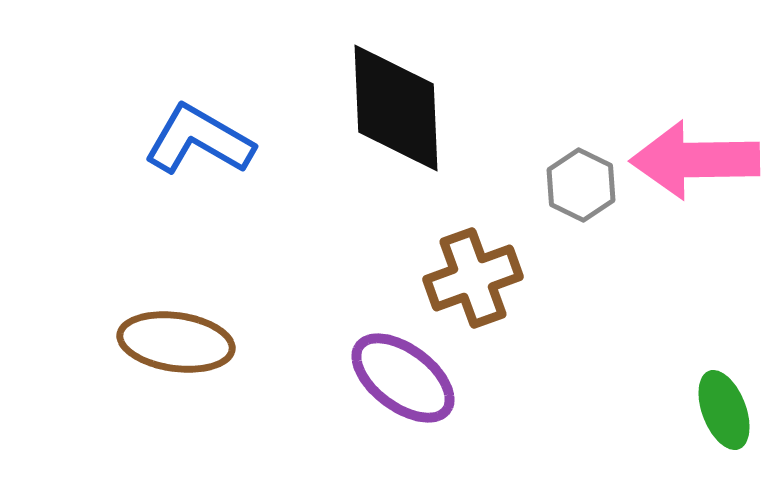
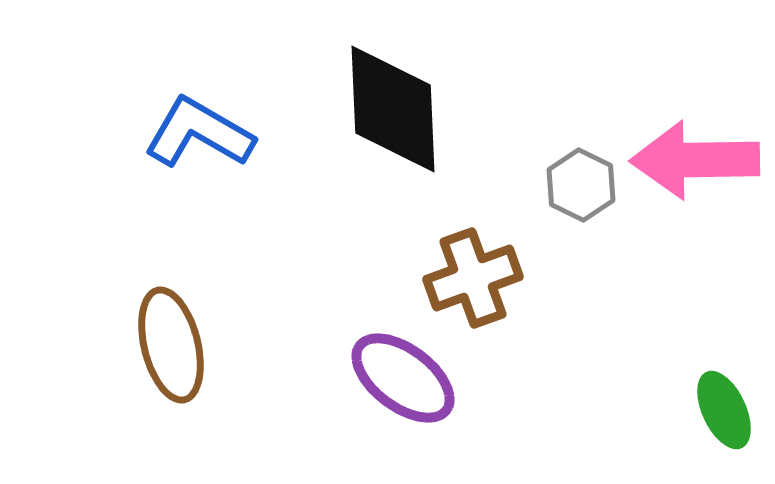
black diamond: moved 3 px left, 1 px down
blue L-shape: moved 7 px up
brown ellipse: moved 5 px left, 3 px down; rotated 68 degrees clockwise
green ellipse: rotated 4 degrees counterclockwise
